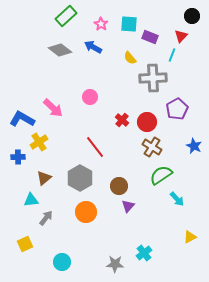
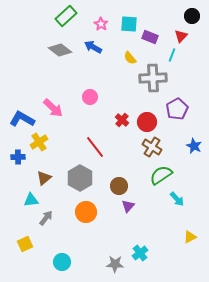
cyan cross: moved 4 px left
